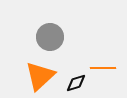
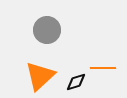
gray circle: moved 3 px left, 7 px up
black diamond: moved 1 px up
